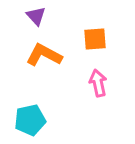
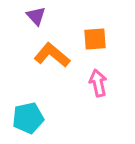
orange L-shape: moved 8 px right; rotated 12 degrees clockwise
cyan pentagon: moved 2 px left, 2 px up
